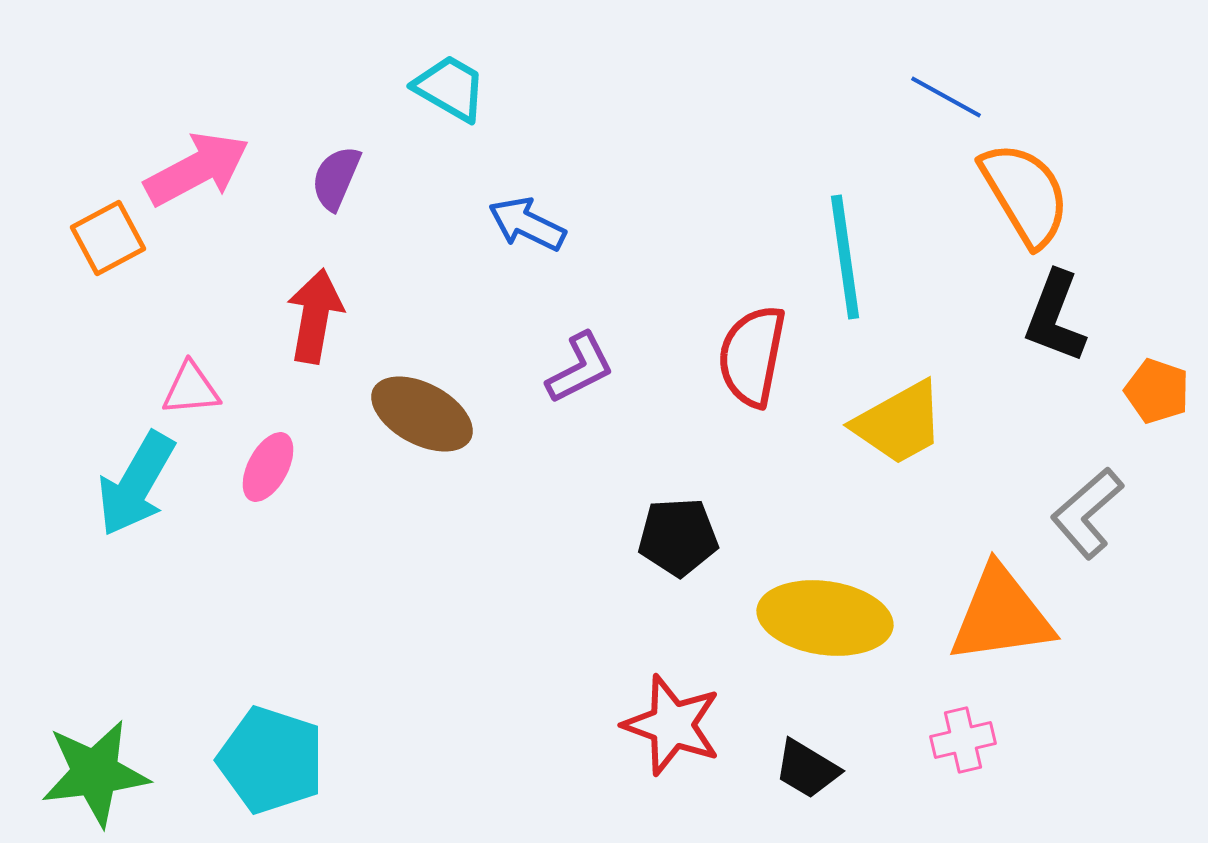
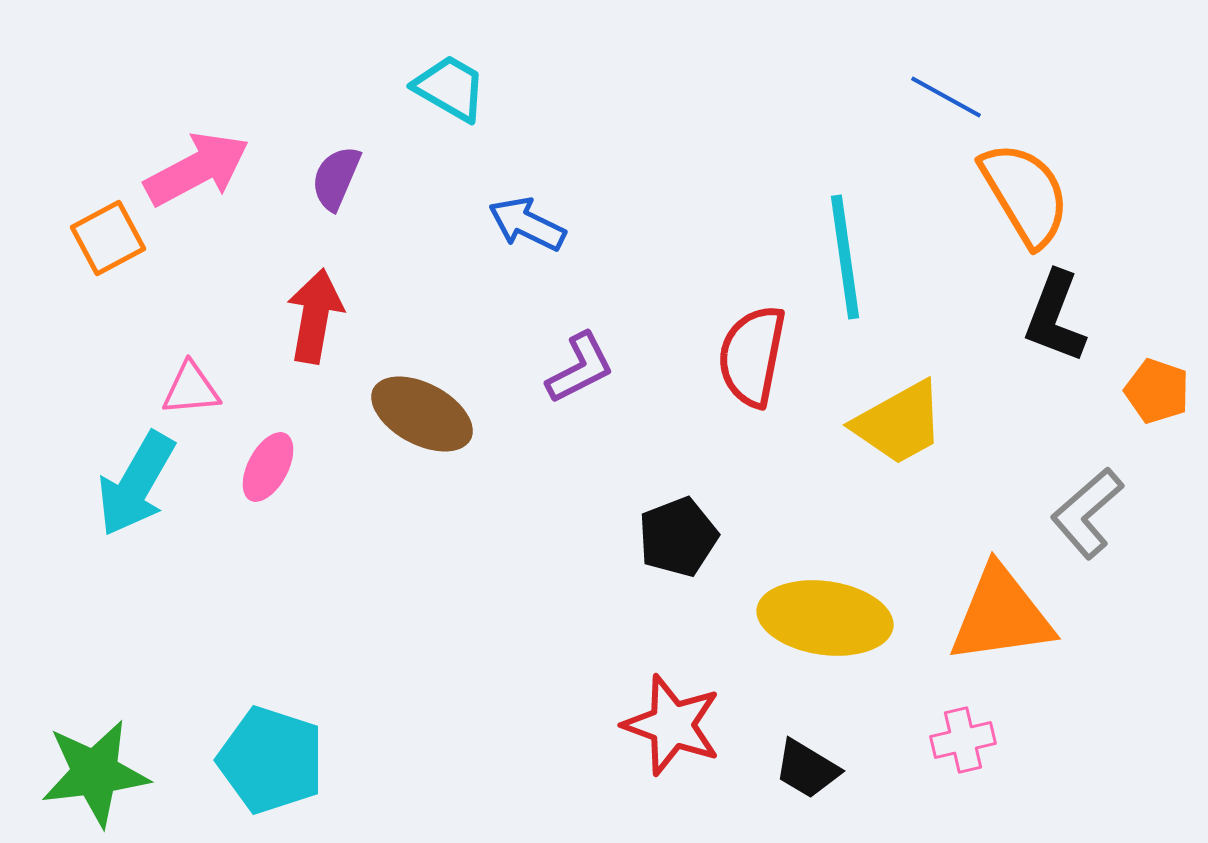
black pentagon: rotated 18 degrees counterclockwise
